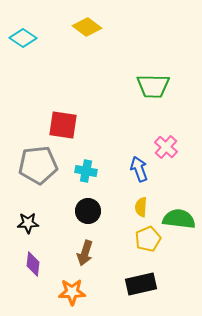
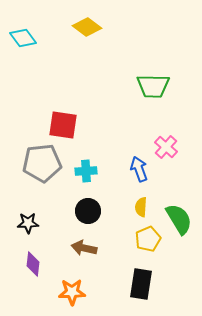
cyan diamond: rotated 20 degrees clockwise
gray pentagon: moved 4 px right, 2 px up
cyan cross: rotated 15 degrees counterclockwise
green semicircle: rotated 52 degrees clockwise
brown arrow: moved 1 px left, 5 px up; rotated 85 degrees clockwise
black rectangle: rotated 68 degrees counterclockwise
